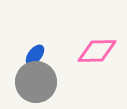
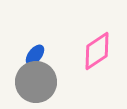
pink diamond: rotated 33 degrees counterclockwise
